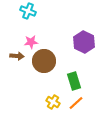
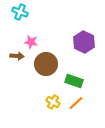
cyan cross: moved 8 px left, 1 px down
pink star: rotated 16 degrees clockwise
brown circle: moved 2 px right, 3 px down
green rectangle: rotated 54 degrees counterclockwise
